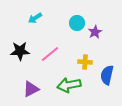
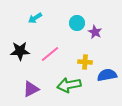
purple star: rotated 16 degrees counterclockwise
blue semicircle: rotated 66 degrees clockwise
